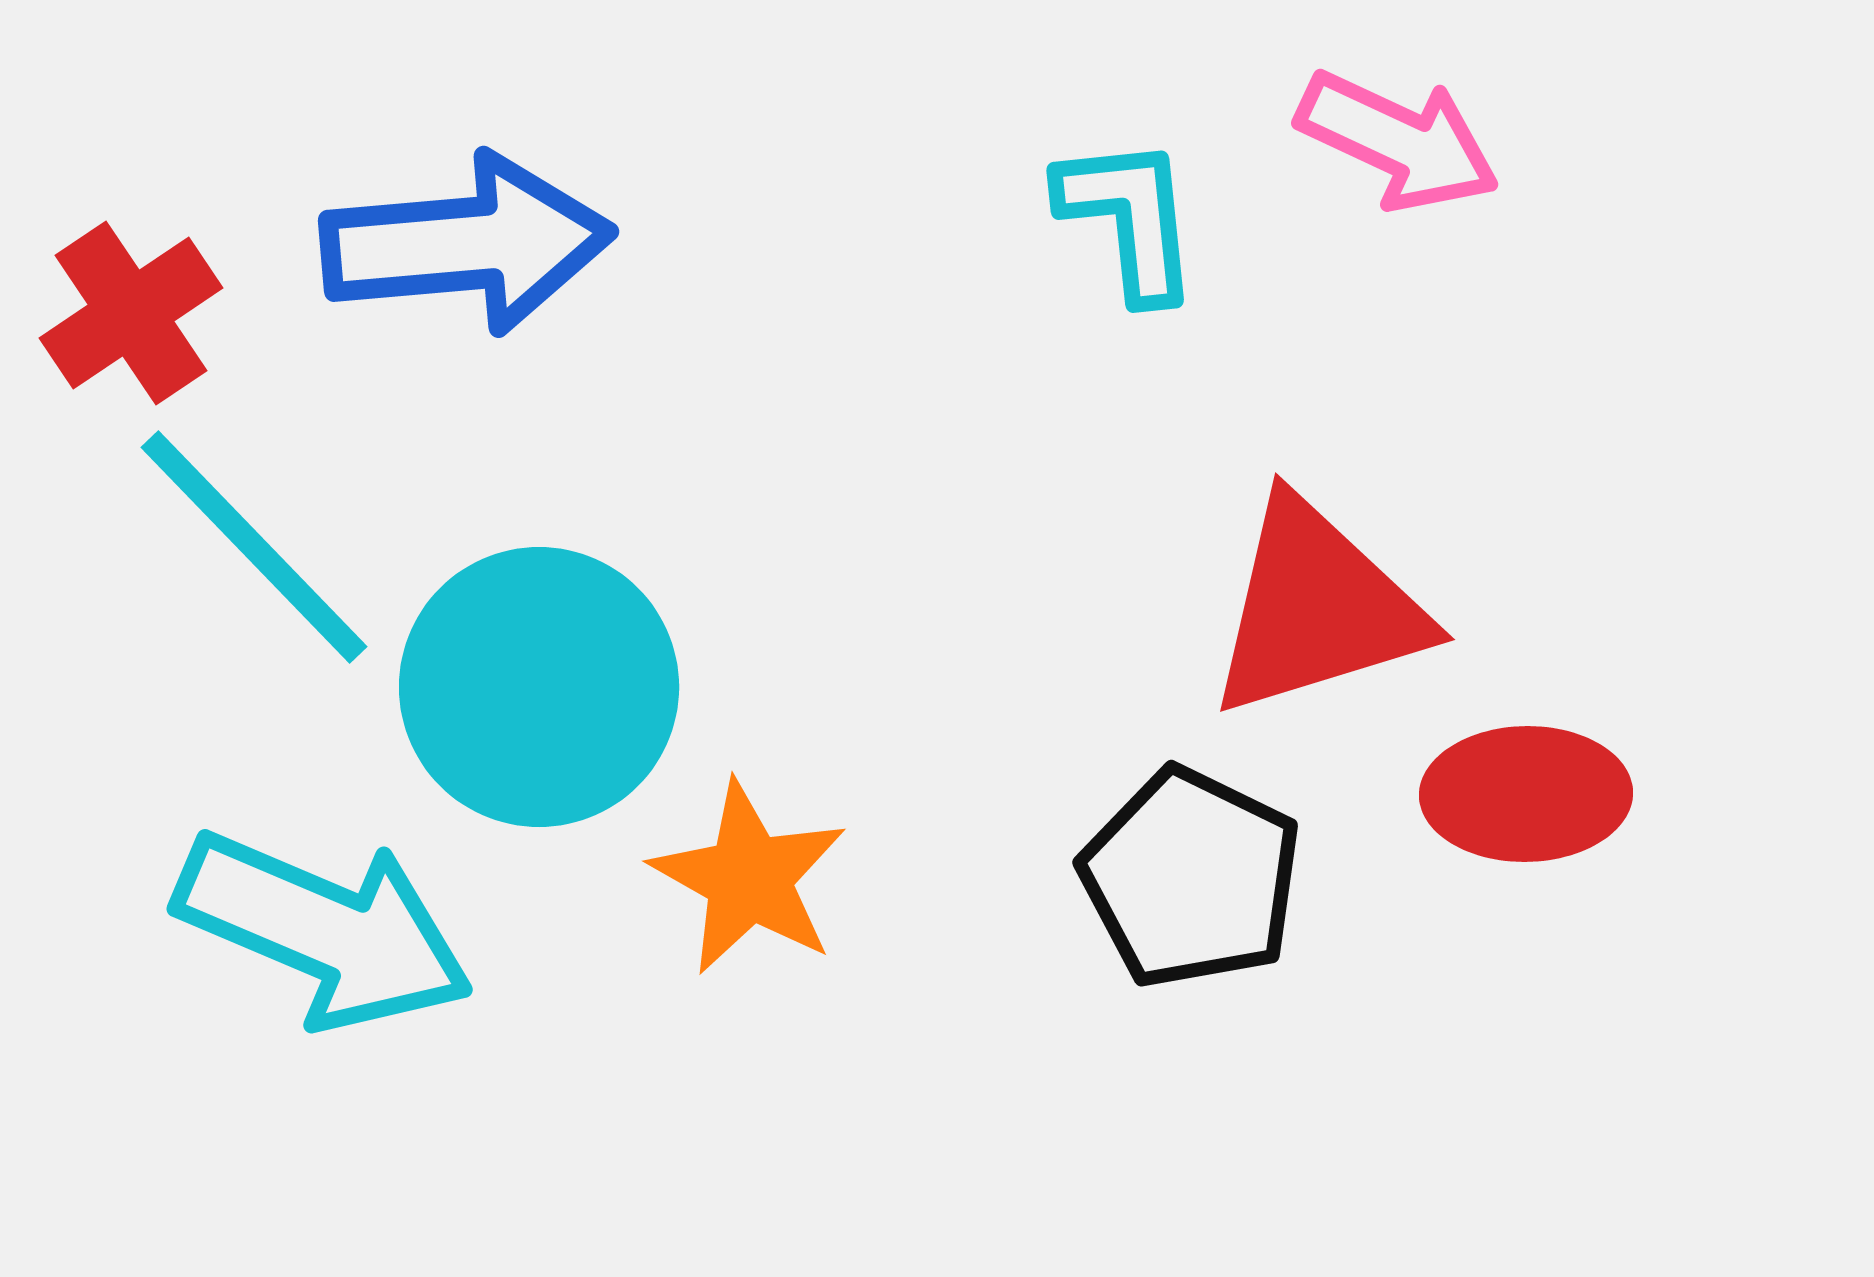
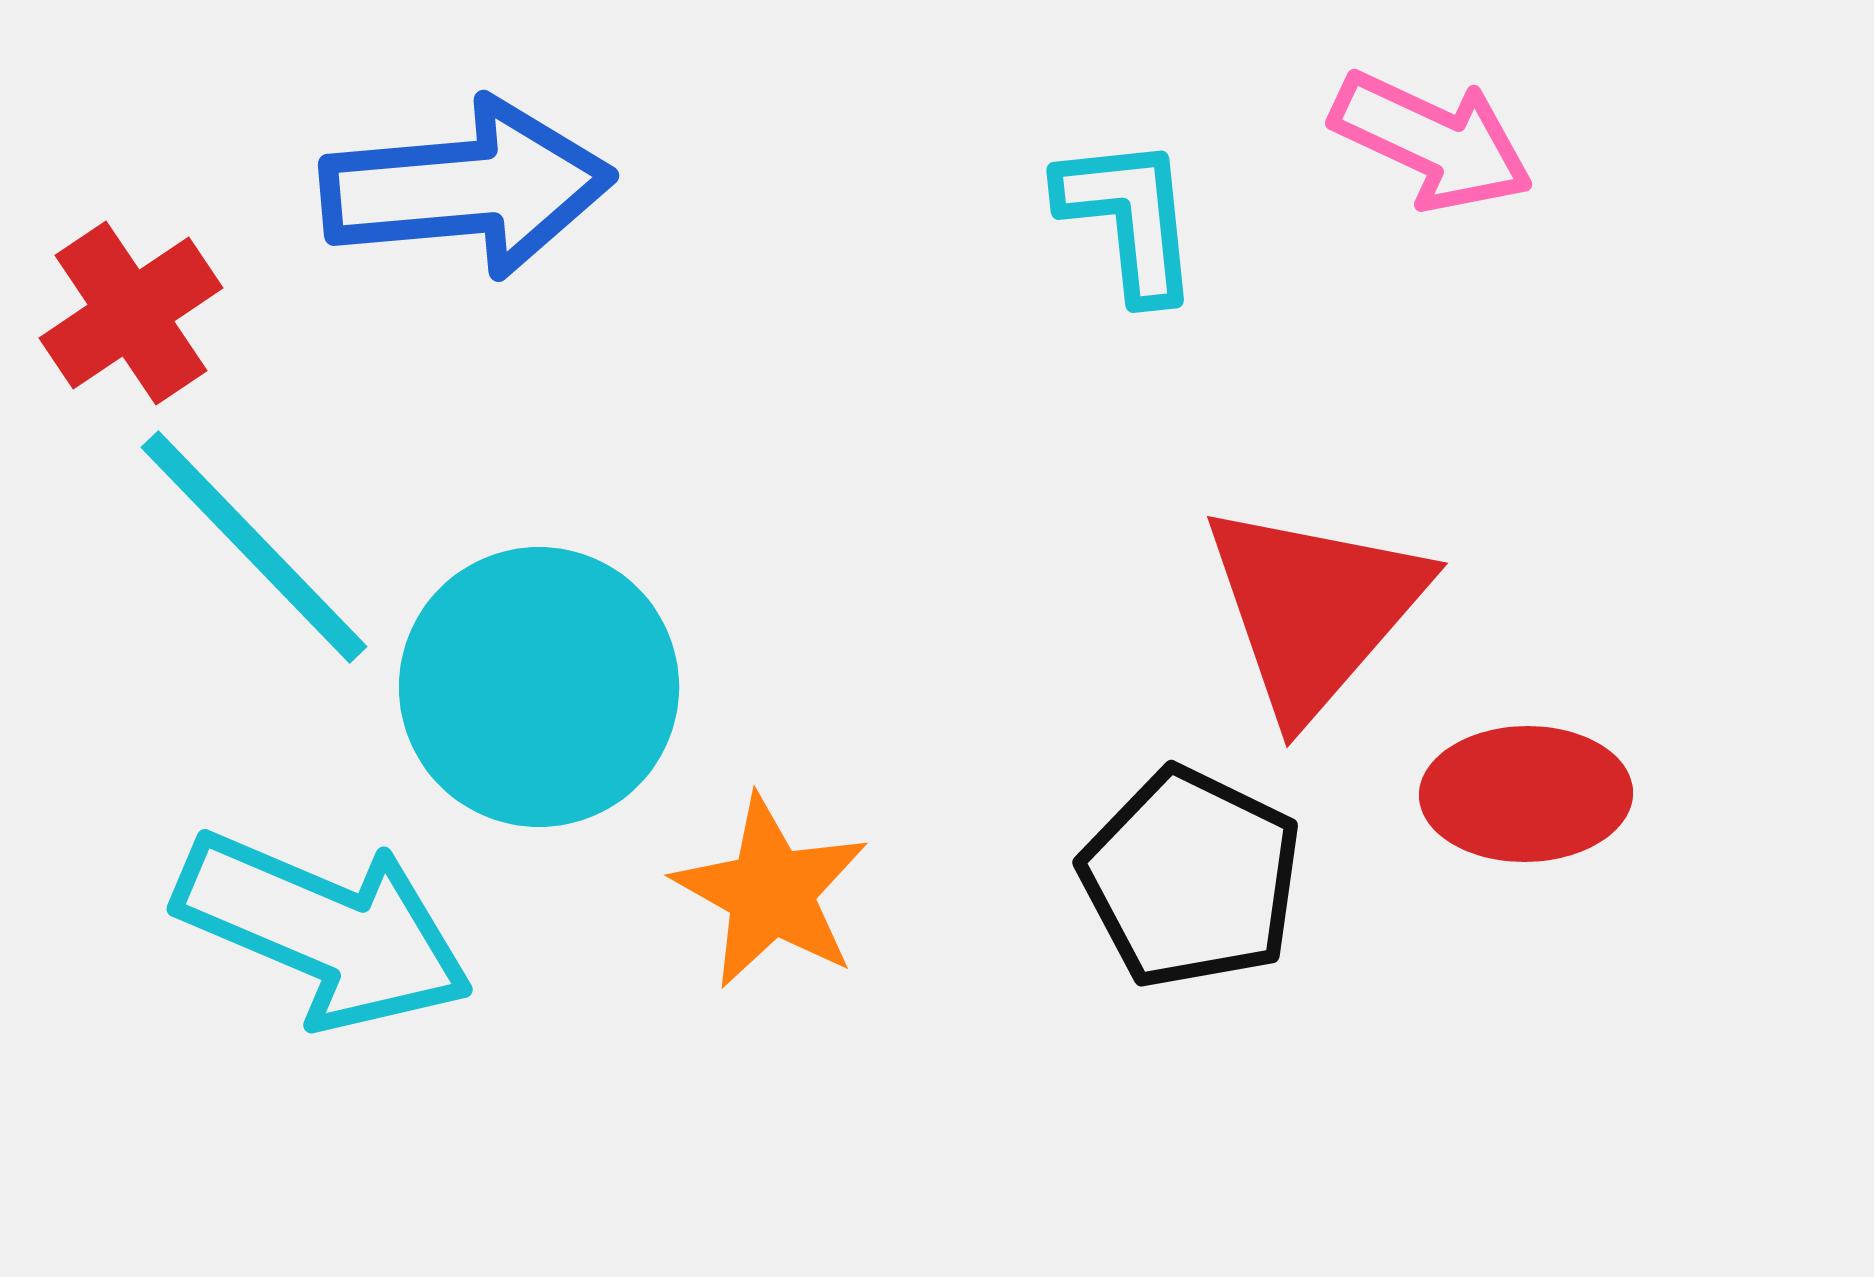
pink arrow: moved 34 px right
blue arrow: moved 56 px up
red triangle: moved 3 px left, 1 px down; rotated 32 degrees counterclockwise
orange star: moved 22 px right, 14 px down
